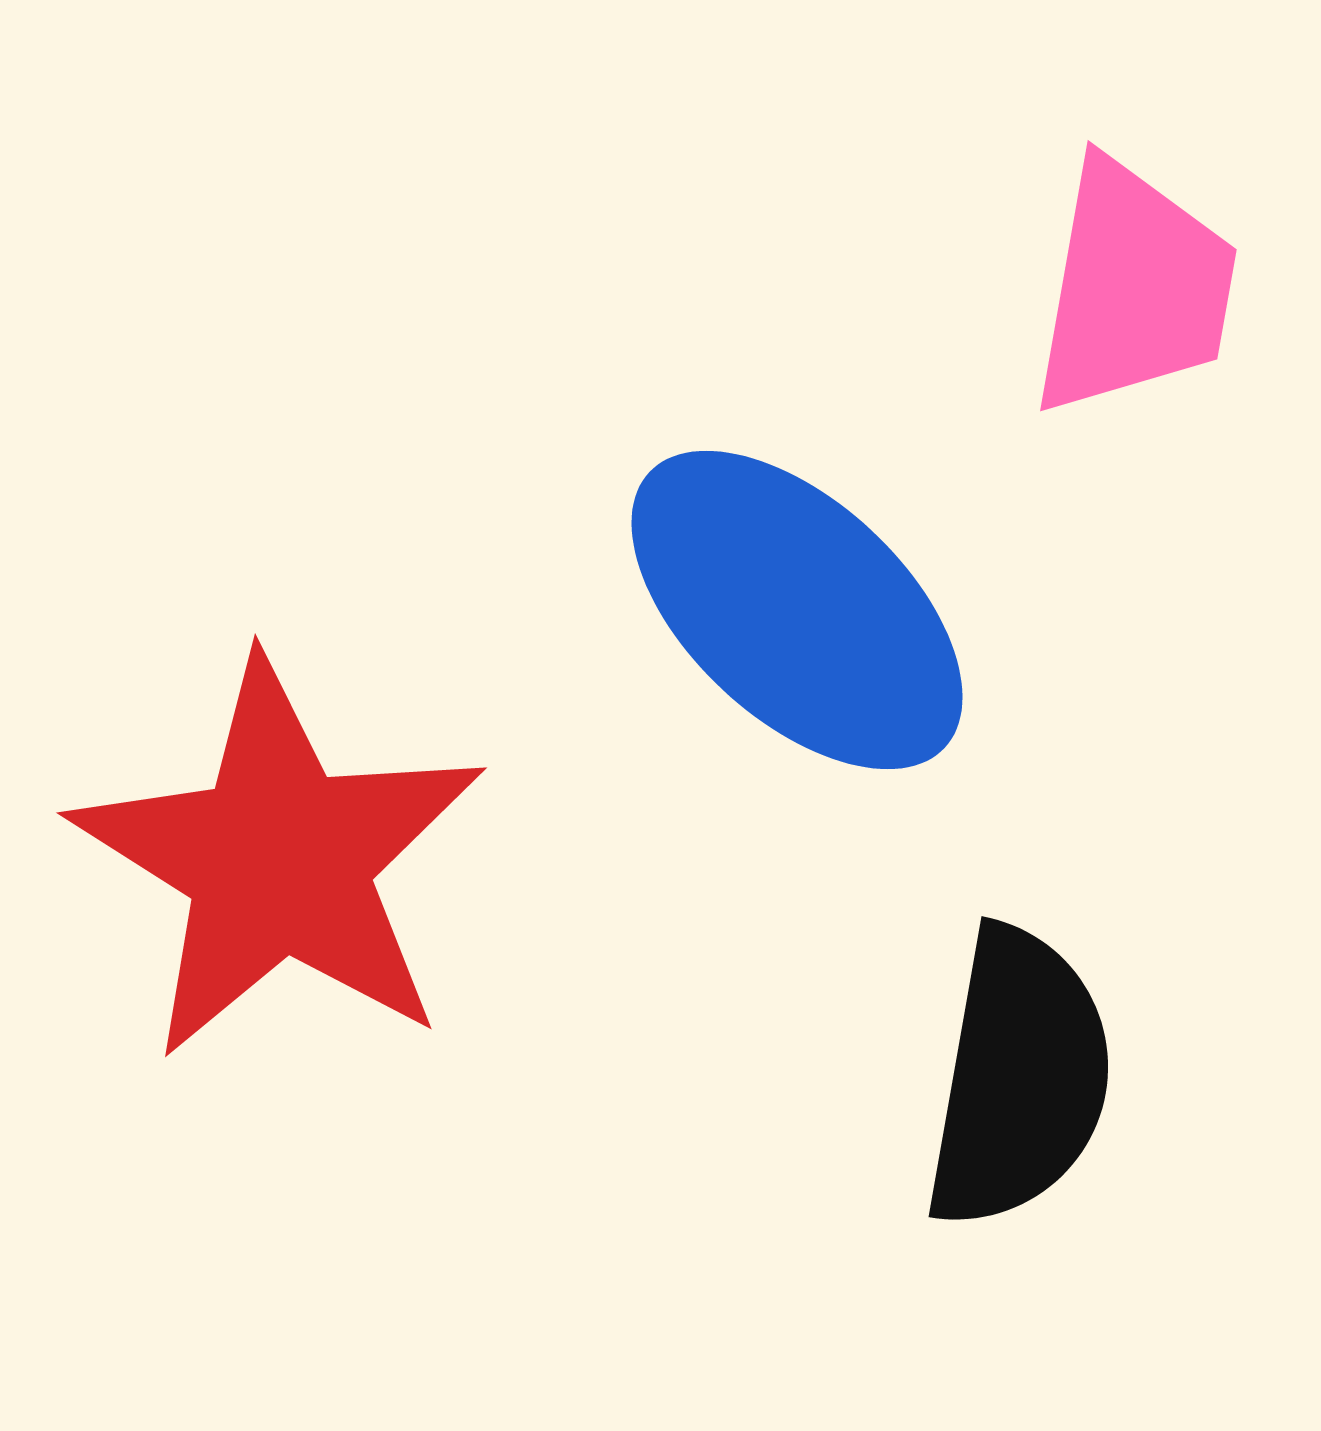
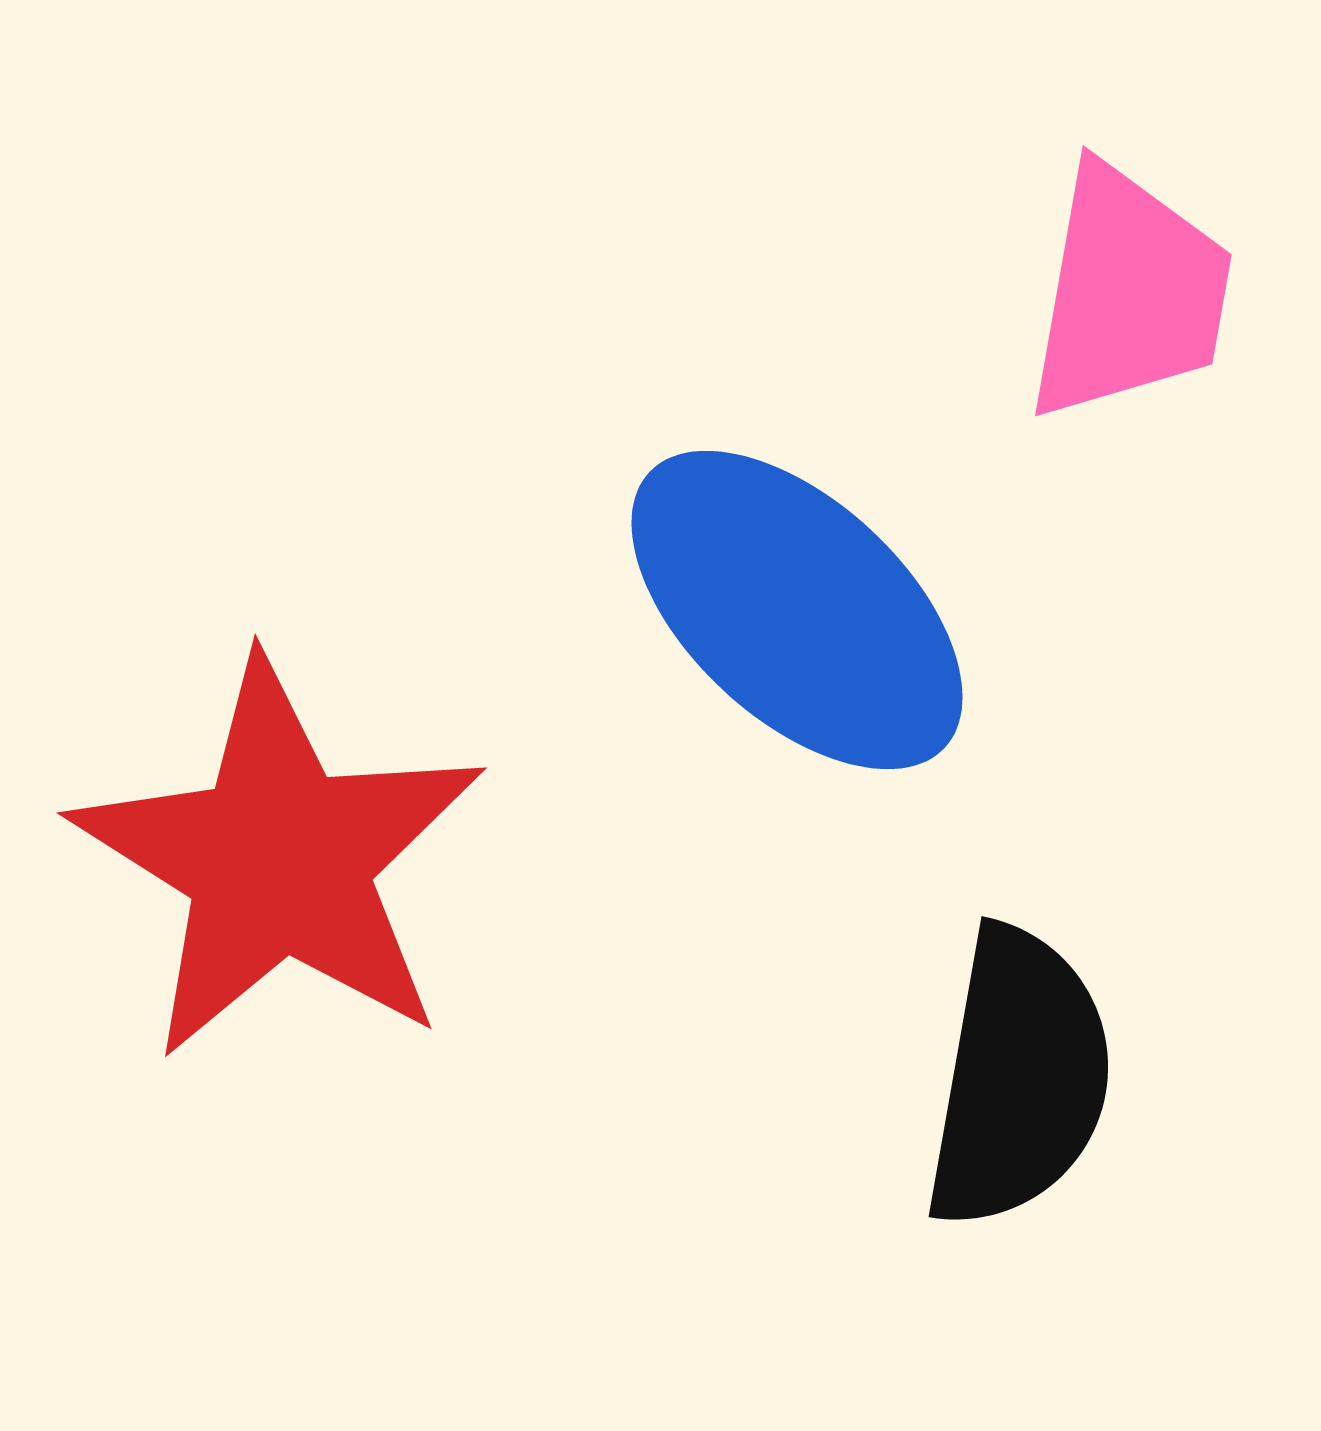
pink trapezoid: moved 5 px left, 5 px down
